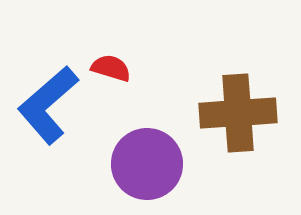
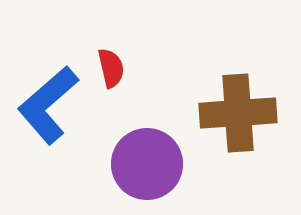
red semicircle: rotated 60 degrees clockwise
